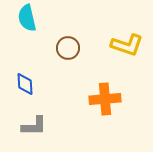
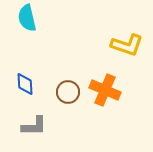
brown circle: moved 44 px down
orange cross: moved 9 px up; rotated 28 degrees clockwise
